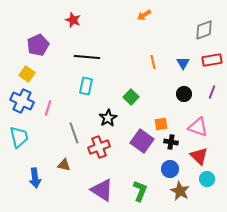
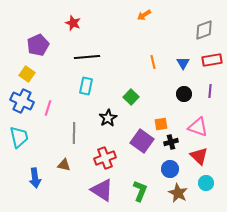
red star: moved 3 px down
black line: rotated 10 degrees counterclockwise
purple line: moved 2 px left, 1 px up; rotated 16 degrees counterclockwise
gray line: rotated 20 degrees clockwise
black cross: rotated 24 degrees counterclockwise
red cross: moved 6 px right, 11 px down
cyan circle: moved 1 px left, 4 px down
brown star: moved 2 px left, 2 px down
